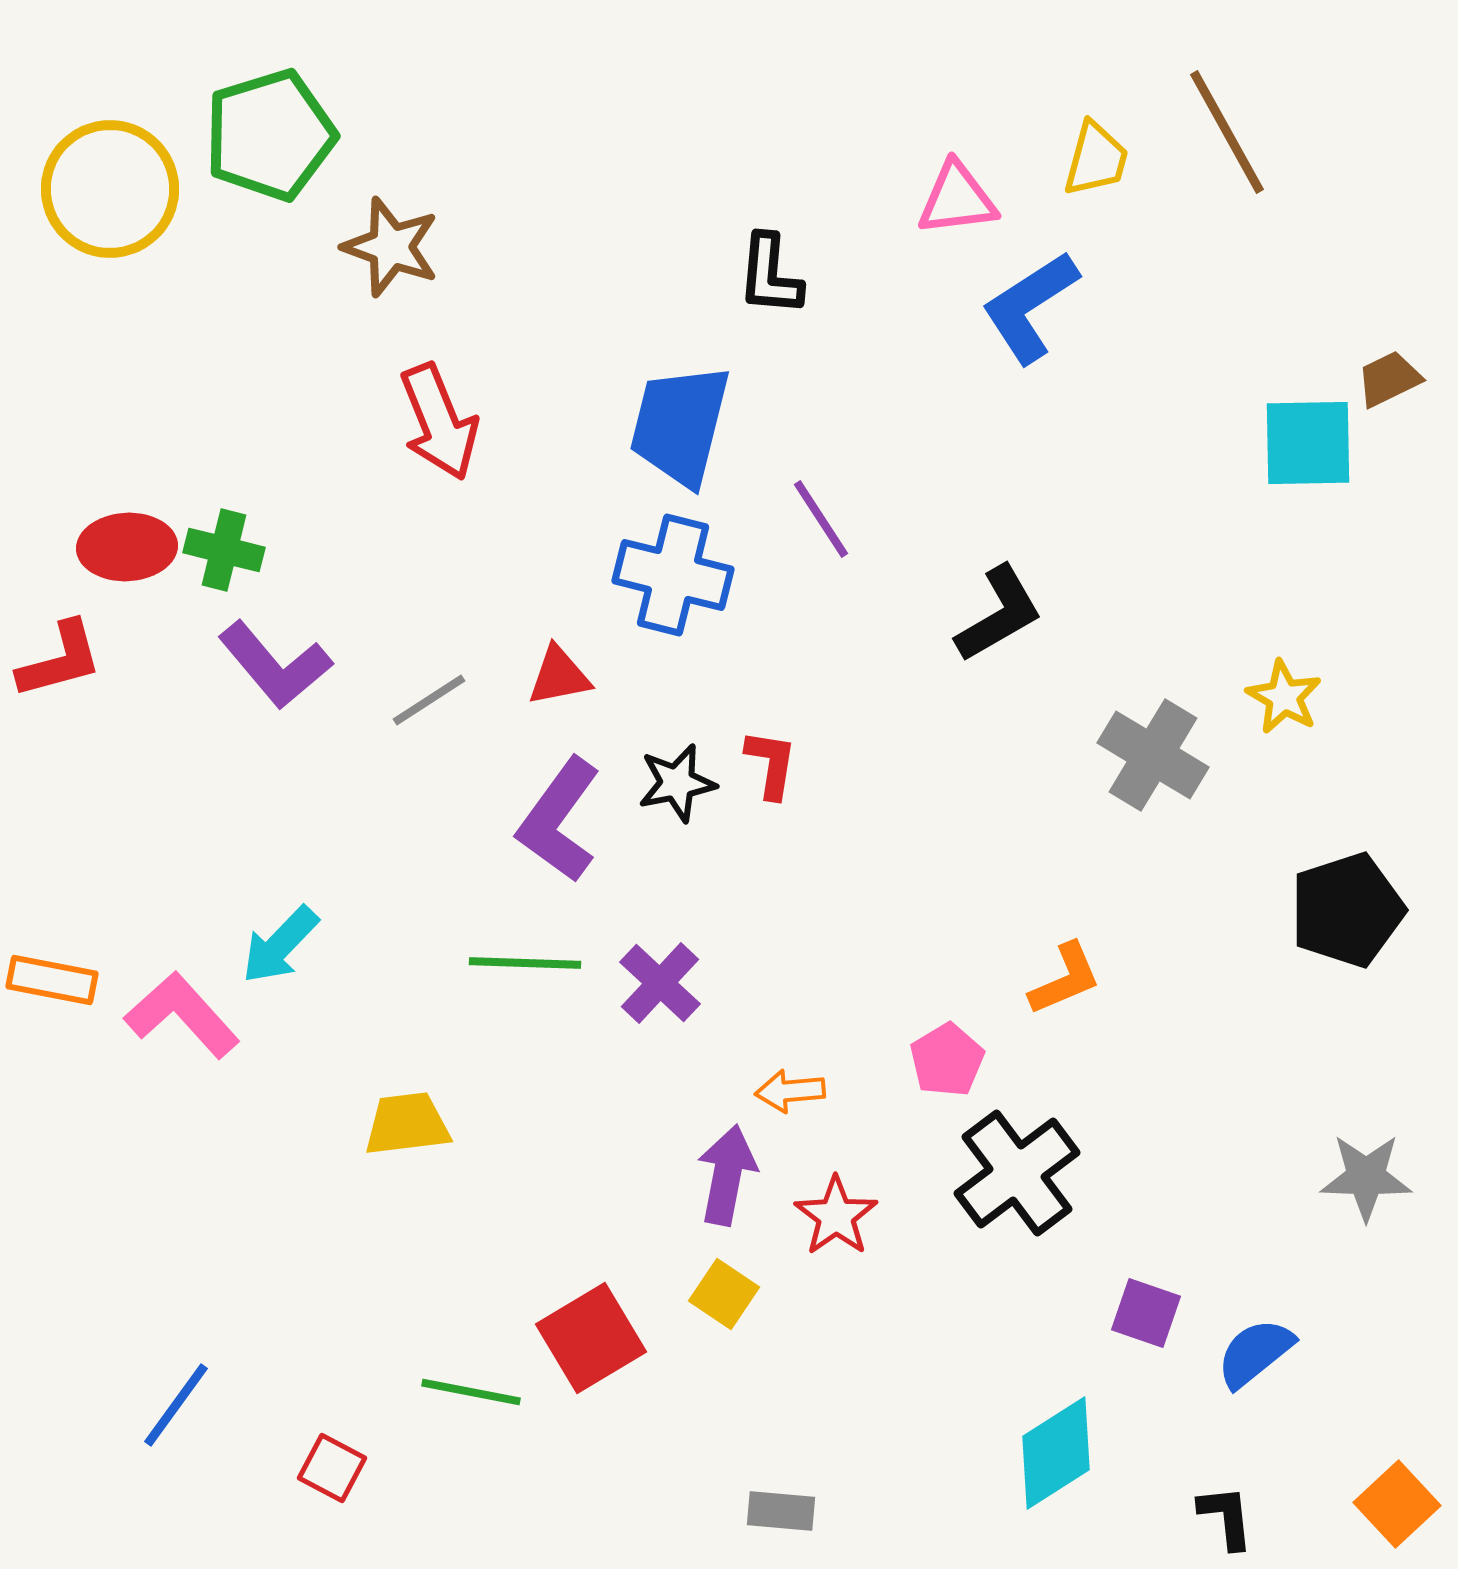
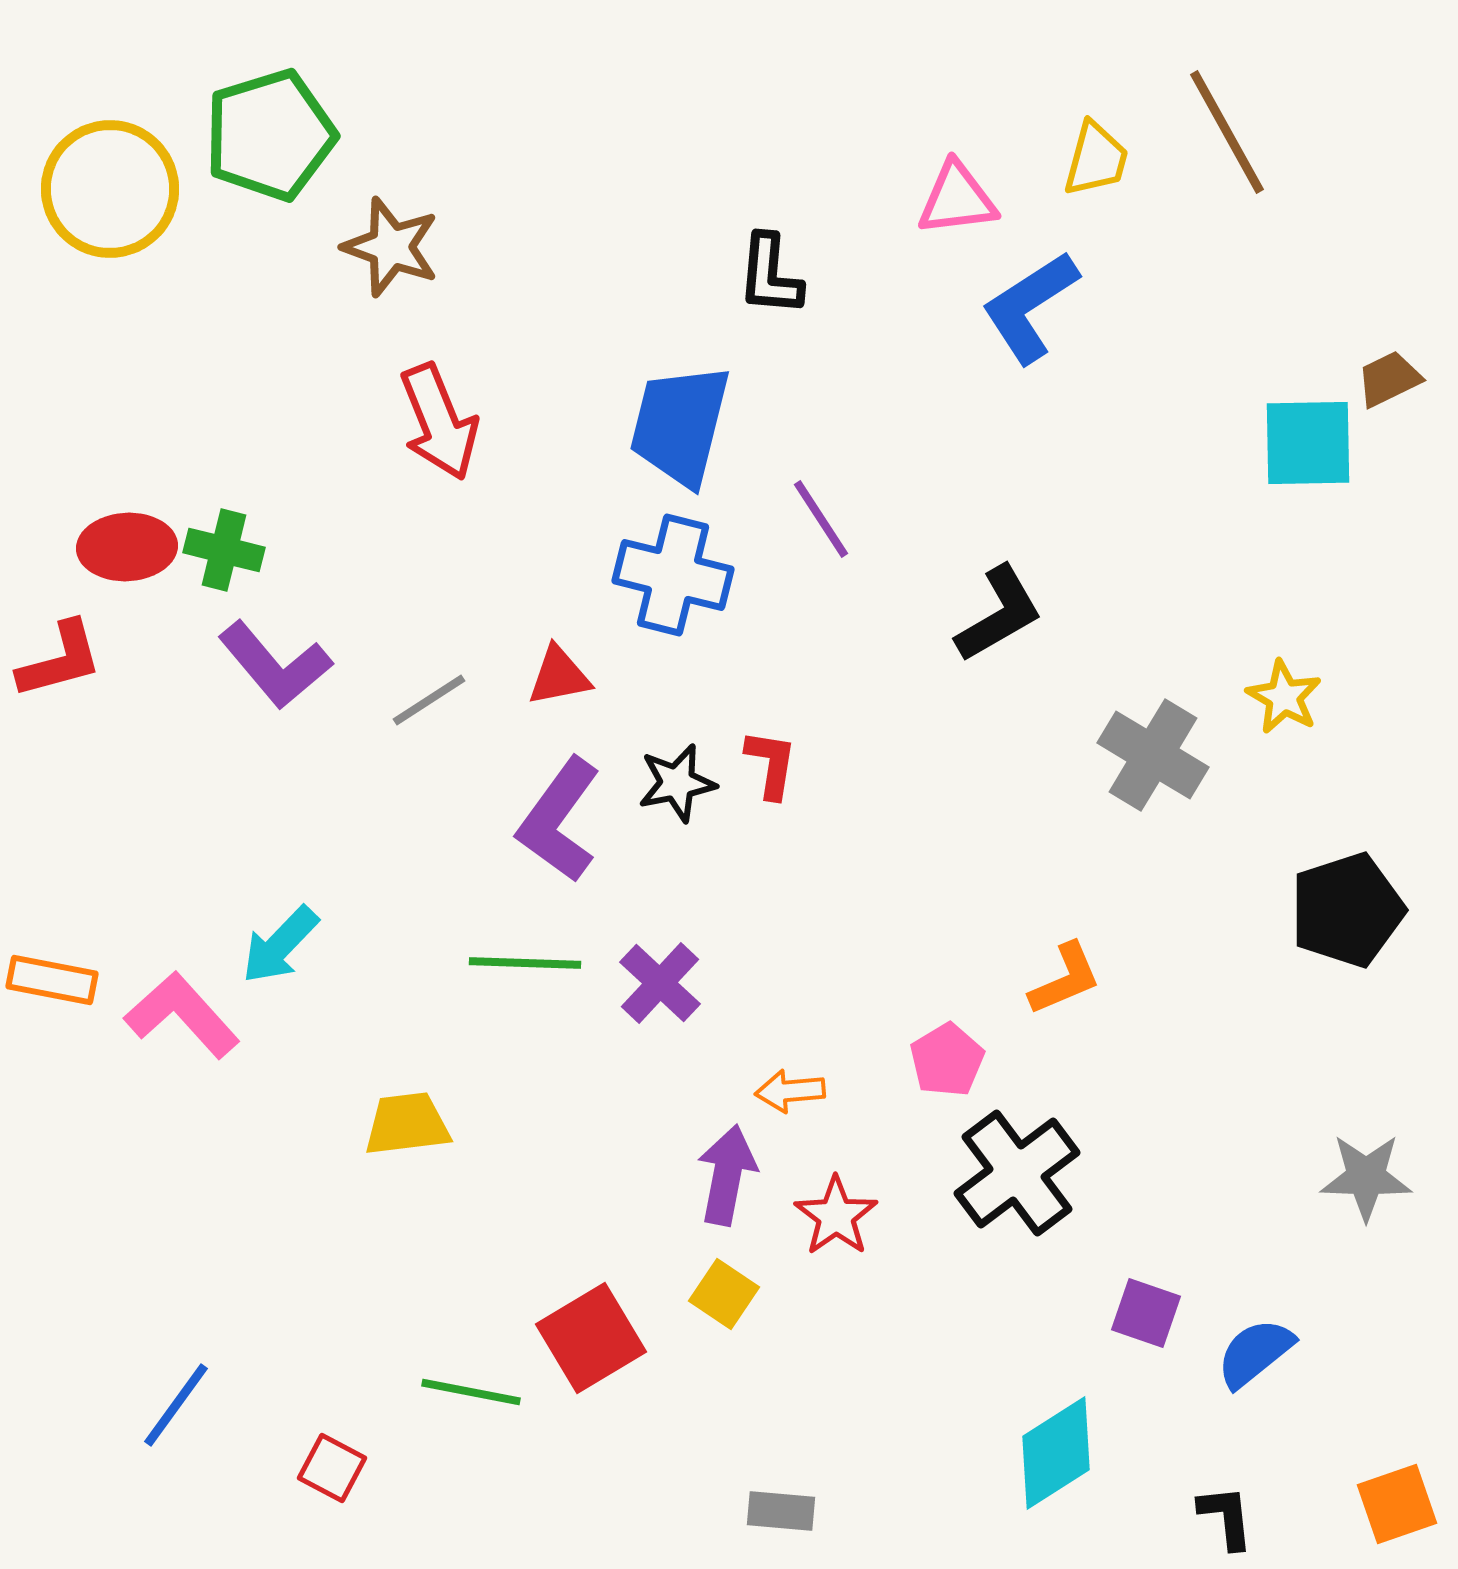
orange square at (1397, 1504): rotated 24 degrees clockwise
